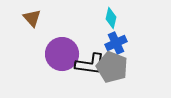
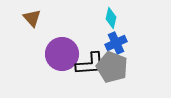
black L-shape: rotated 12 degrees counterclockwise
